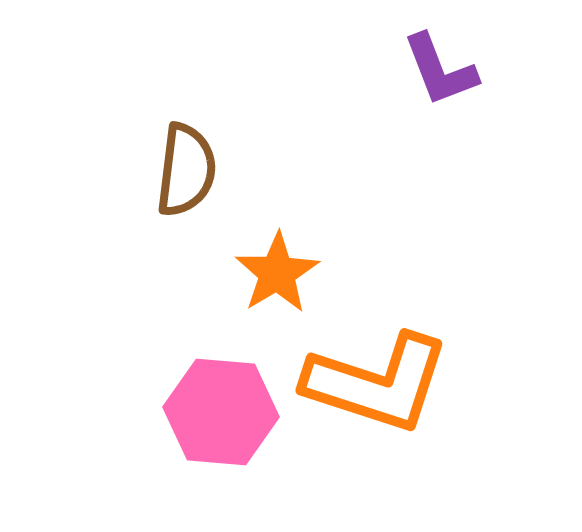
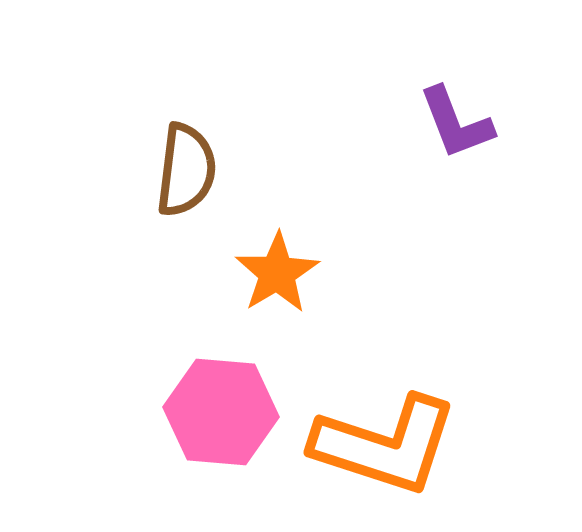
purple L-shape: moved 16 px right, 53 px down
orange L-shape: moved 8 px right, 62 px down
